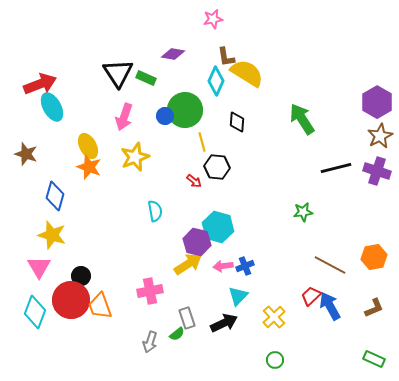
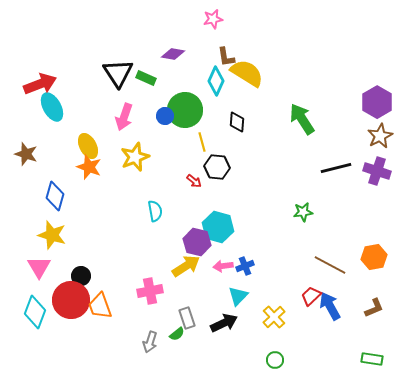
yellow arrow at (188, 264): moved 2 px left, 2 px down
green rectangle at (374, 359): moved 2 px left; rotated 15 degrees counterclockwise
